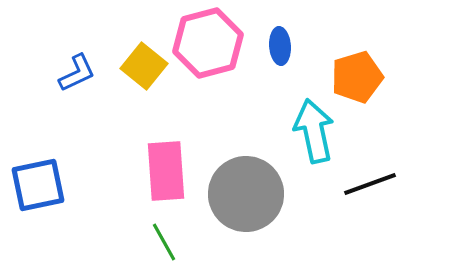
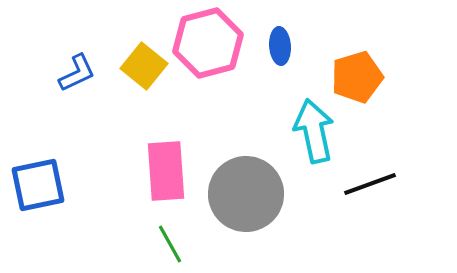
green line: moved 6 px right, 2 px down
